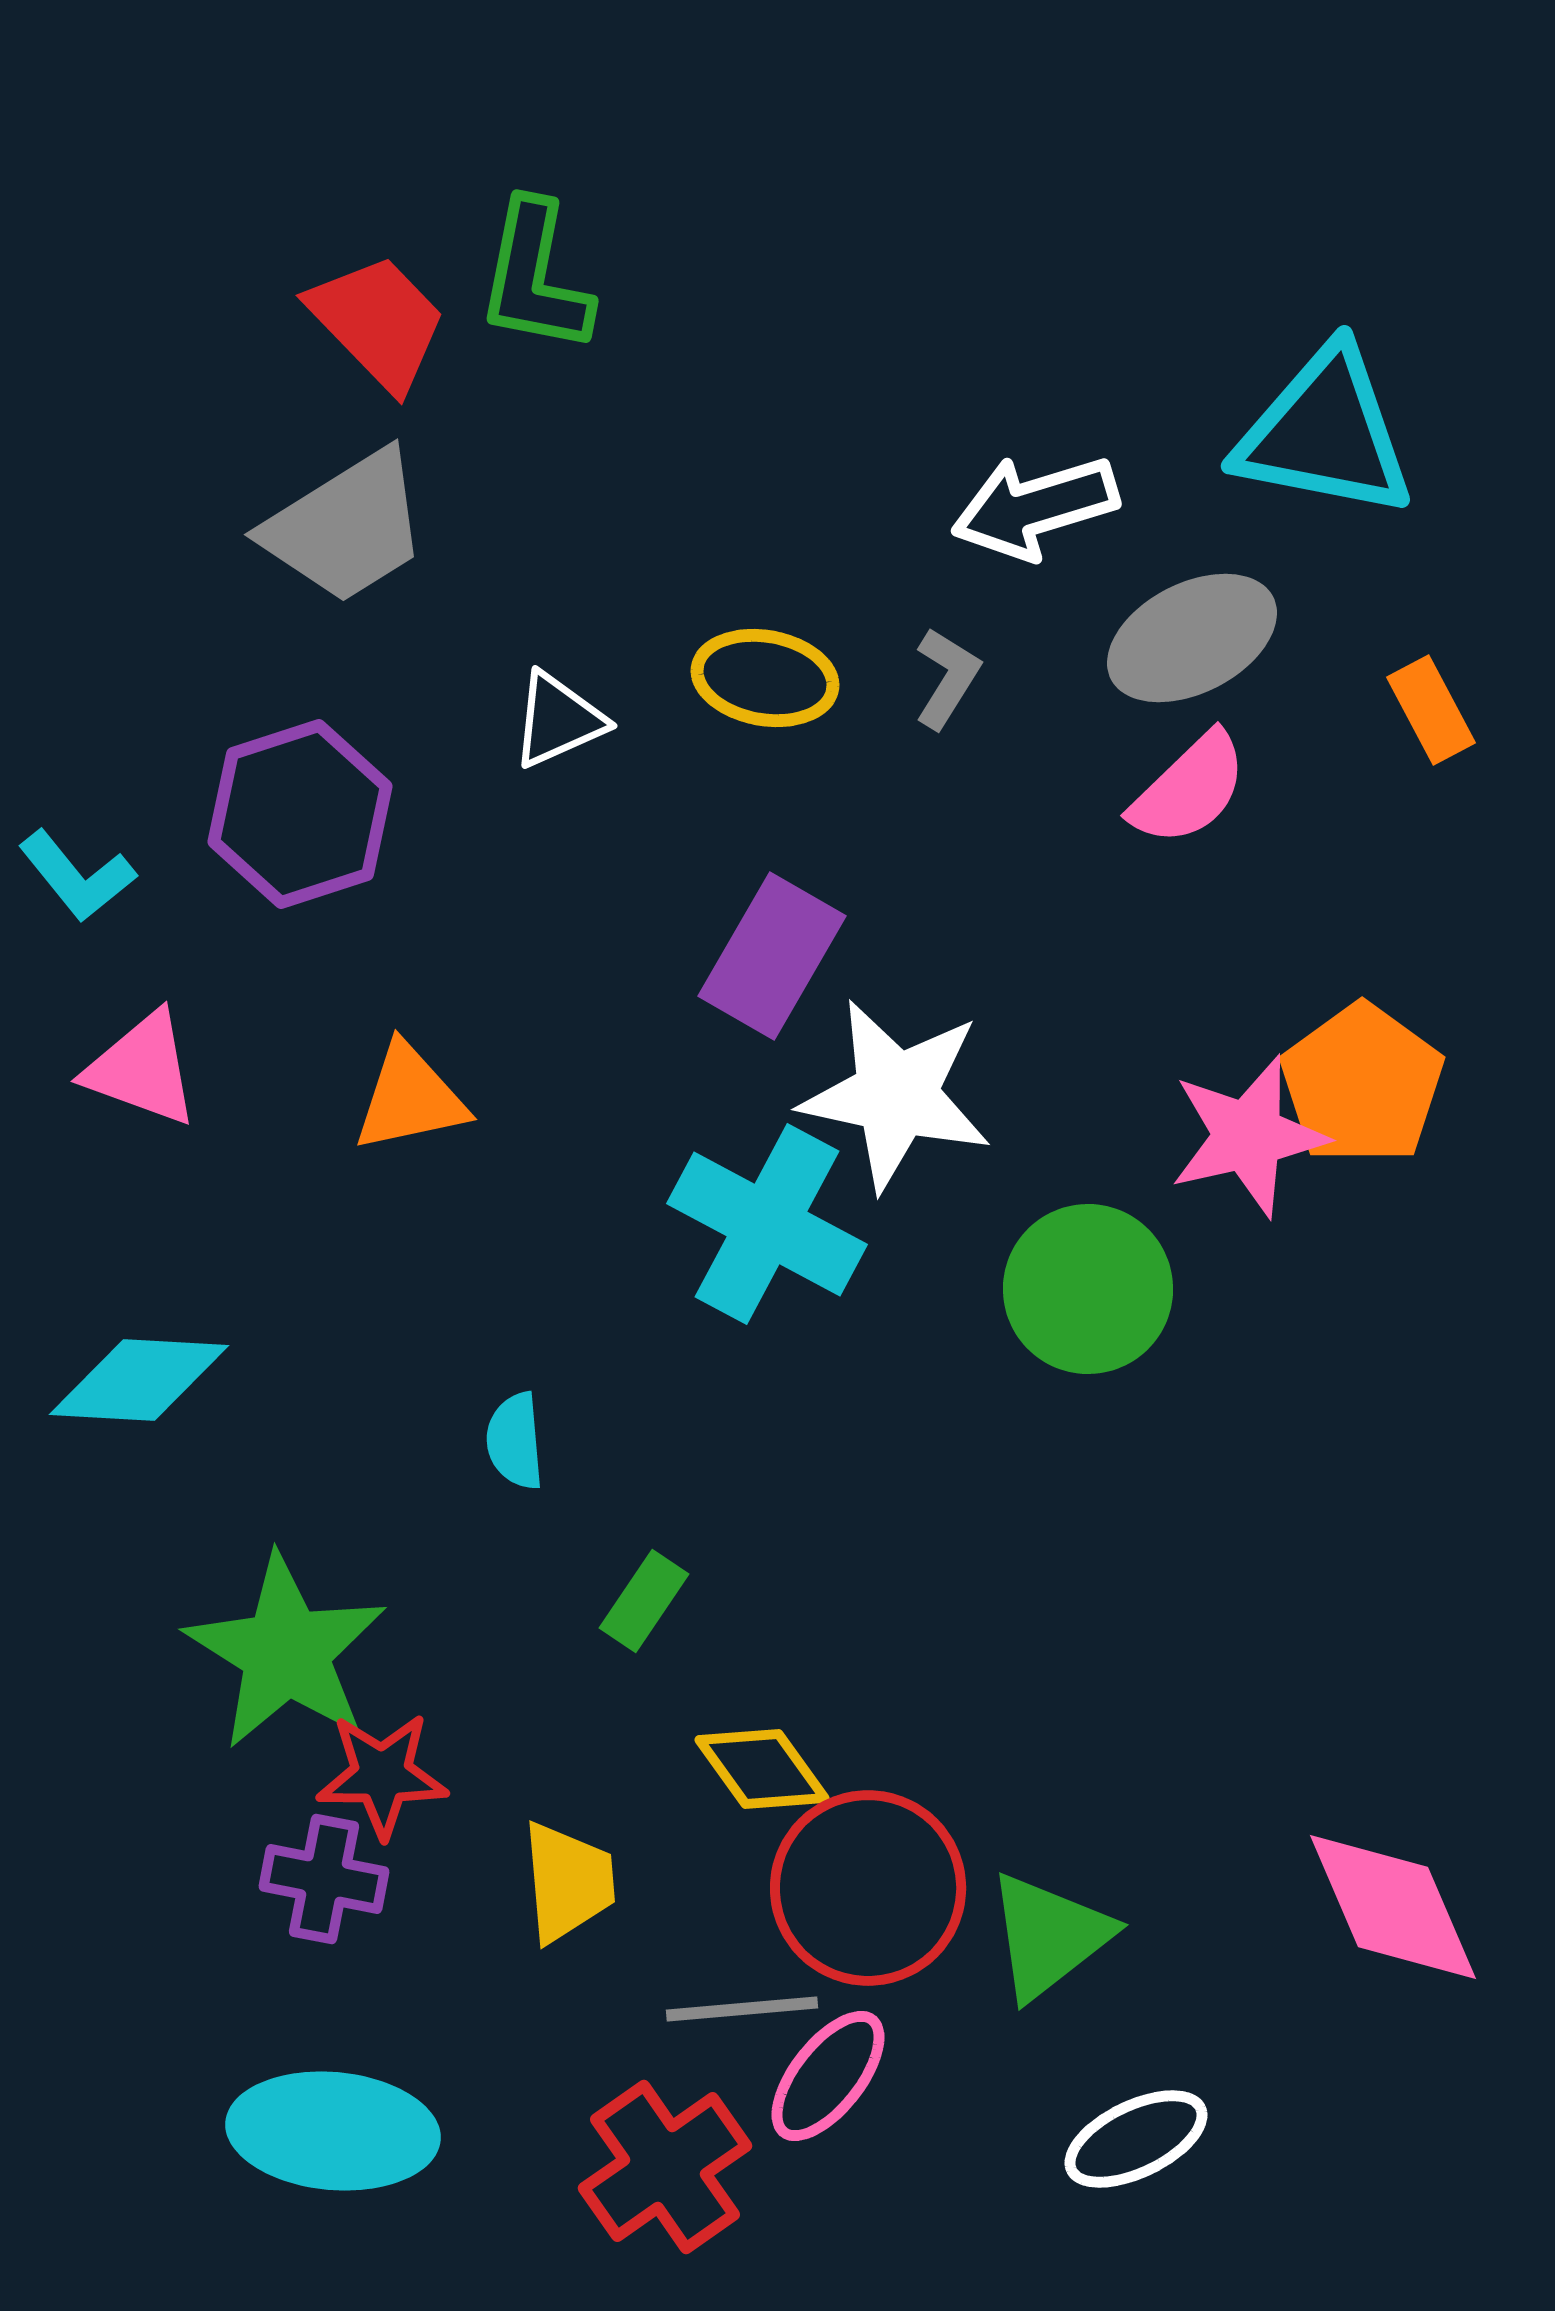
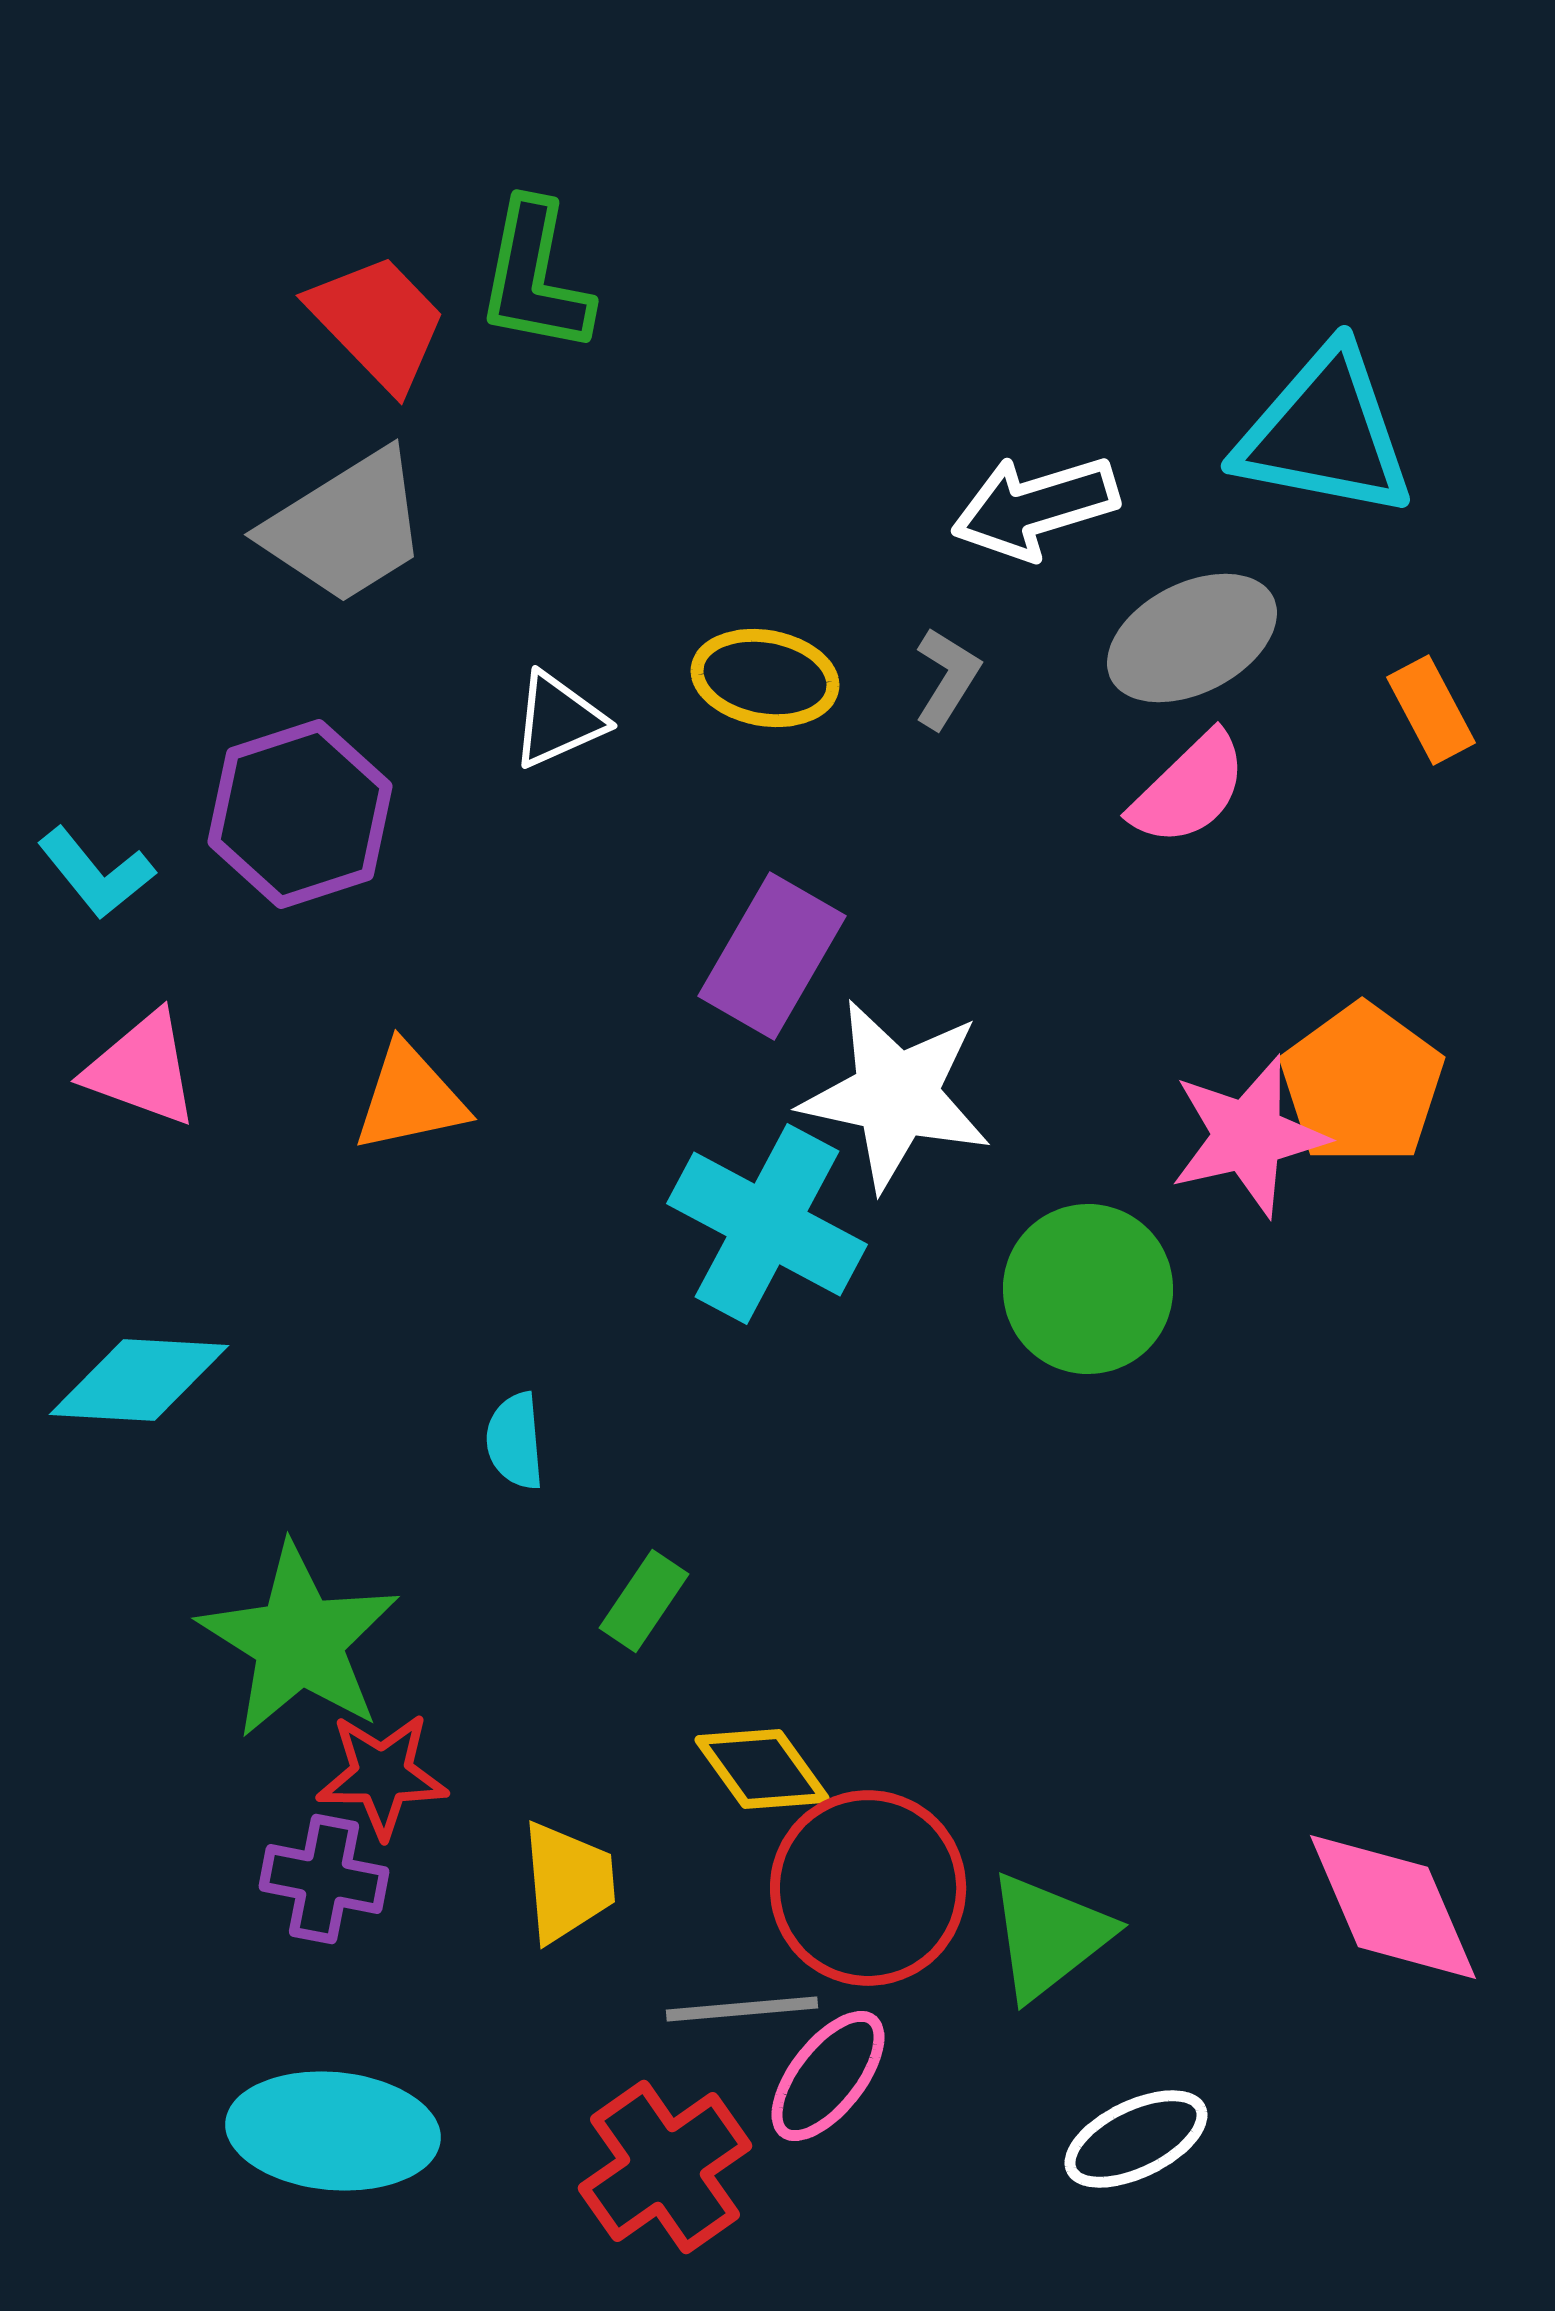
cyan L-shape: moved 19 px right, 3 px up
green star: moved 13 px right, 11 px up
